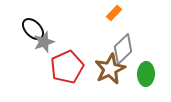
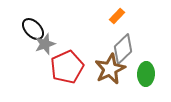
orange rectangle: moved 3 px right, 3 px down
gray star: moved 1 px right, 2 px down
